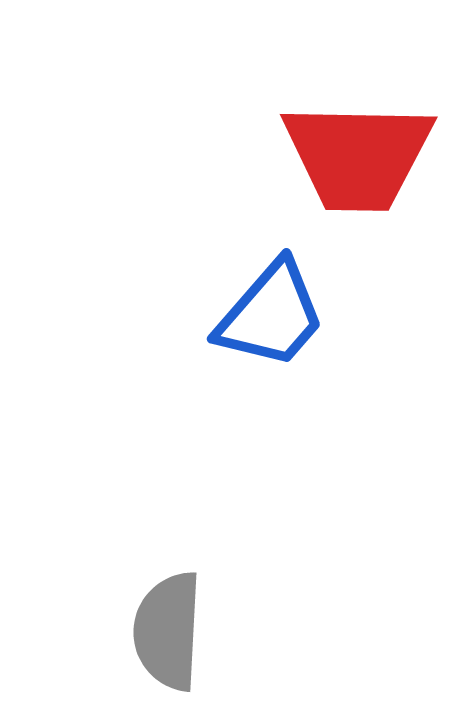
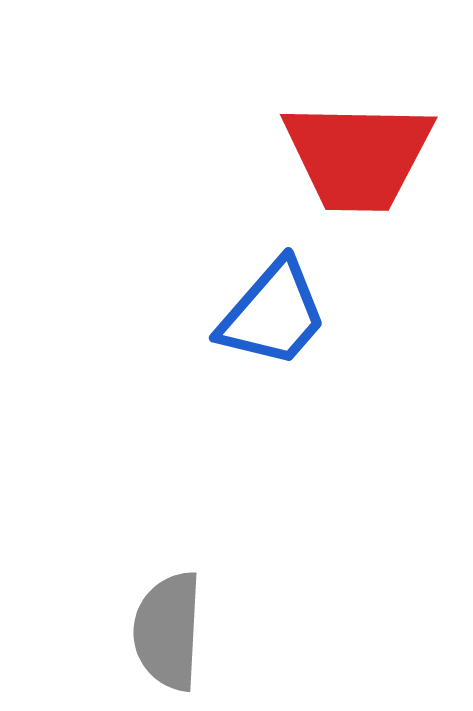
blue trapezoid: moved 2 px right, 1 px up
